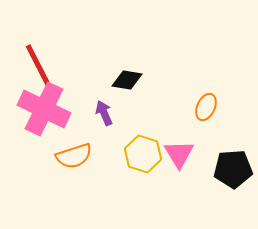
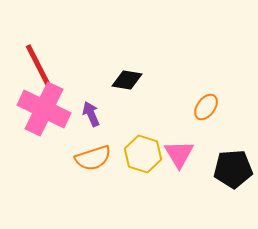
orange ellipse: rotated 12 degrees clockwise
purple arrow: moved 13 px left, 1 px down
orange semicircle: moved 19 px right, 2 px down
